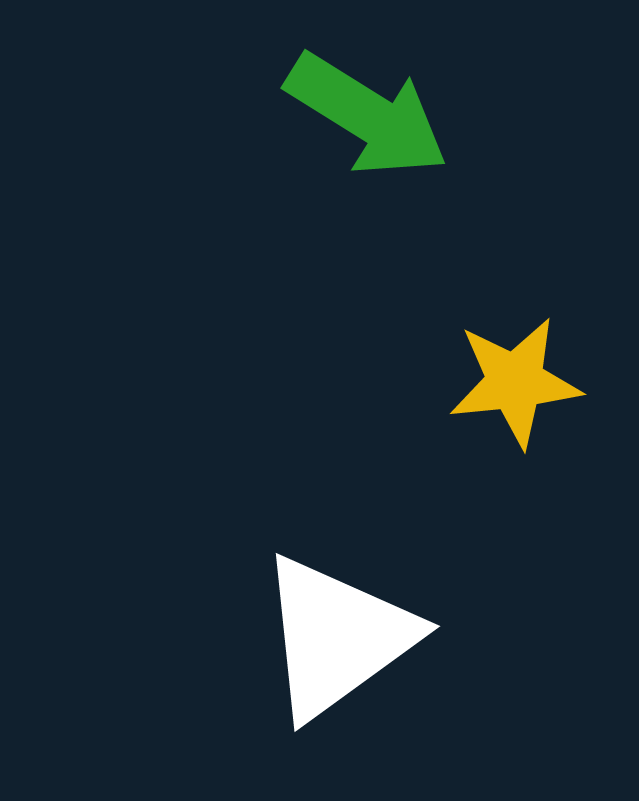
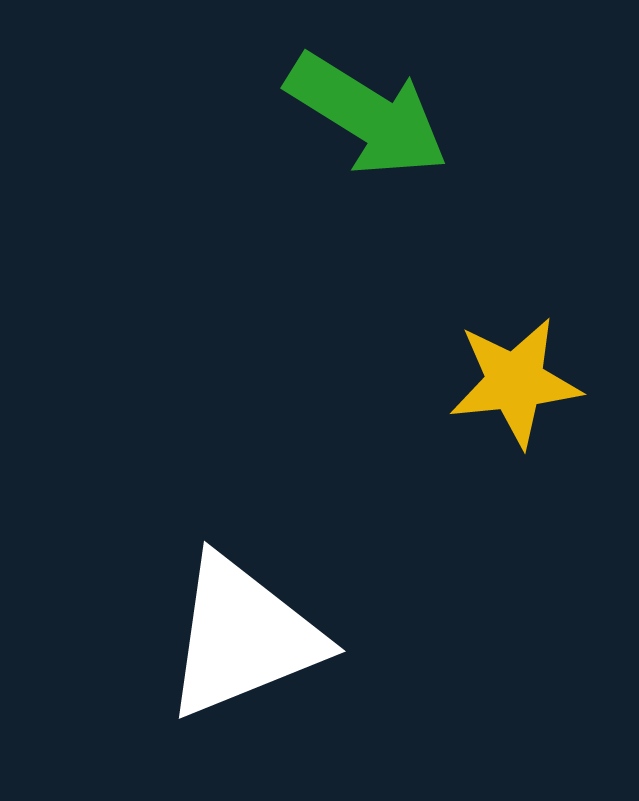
white triangle: moved 94 px left; rotated 14 degrees clockwise
